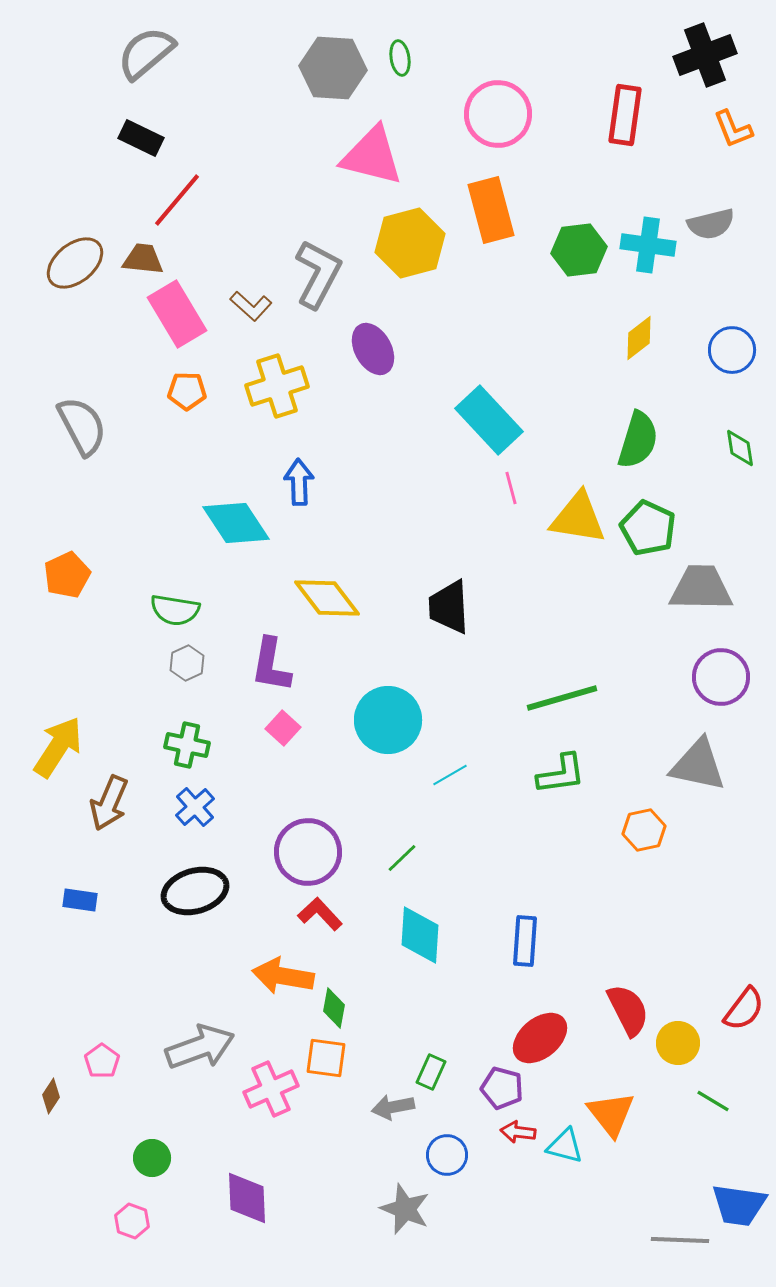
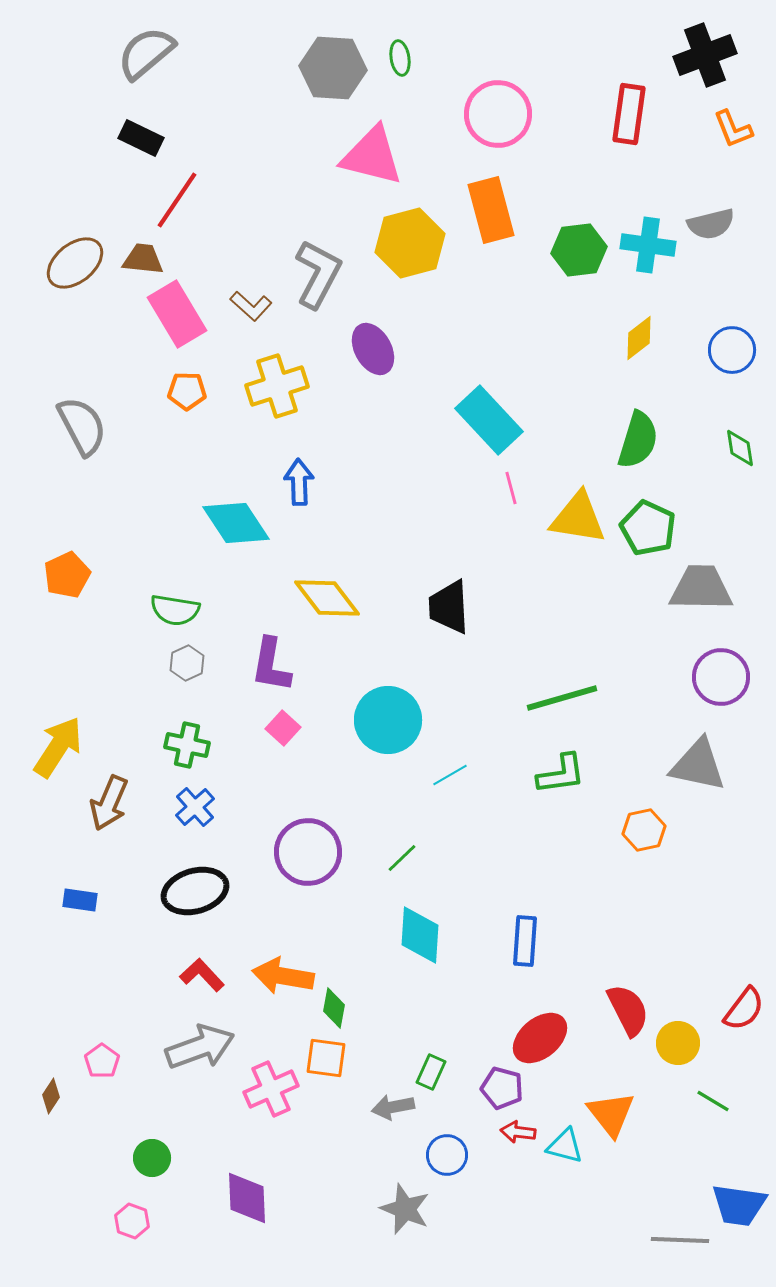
red rectangle at (625, 115): moved 4 px right, 1 px up
red line at (177, 200): rotated 6 degrees counterclockwise
red L-shape at (320, 914): moved 118 px left, 61 px down
